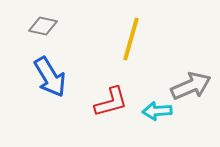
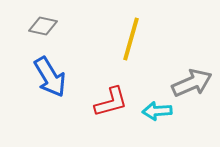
gray arrow: moved 1 px right, 3 px up
